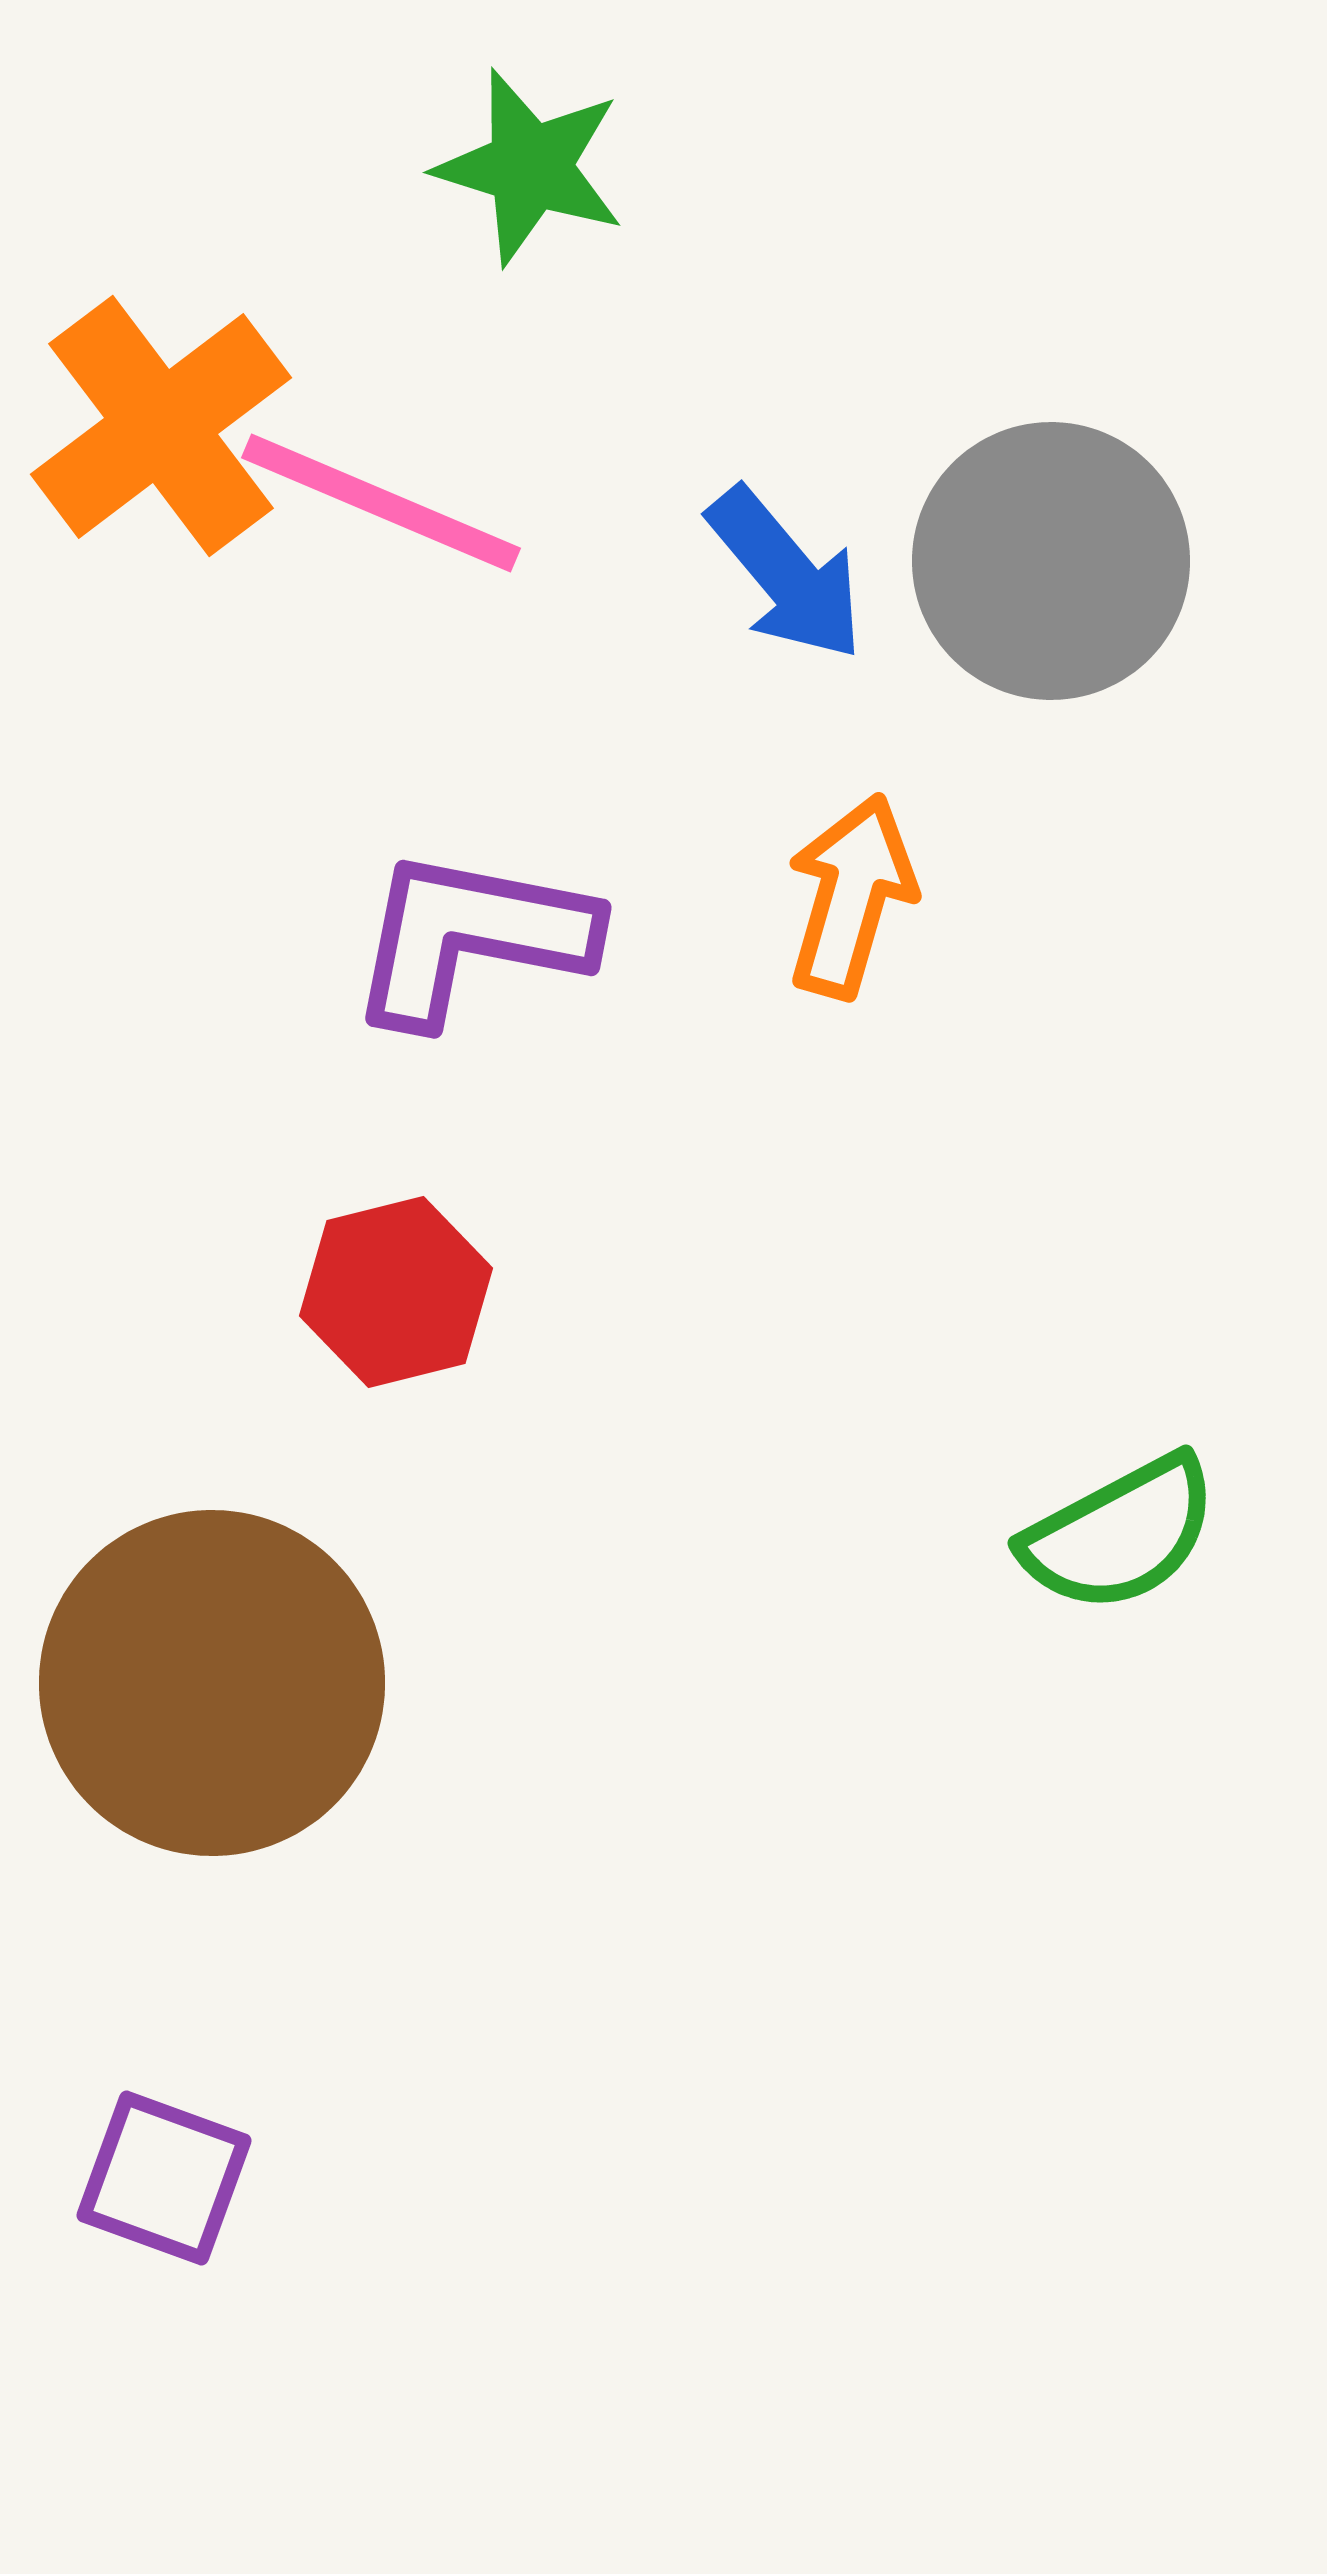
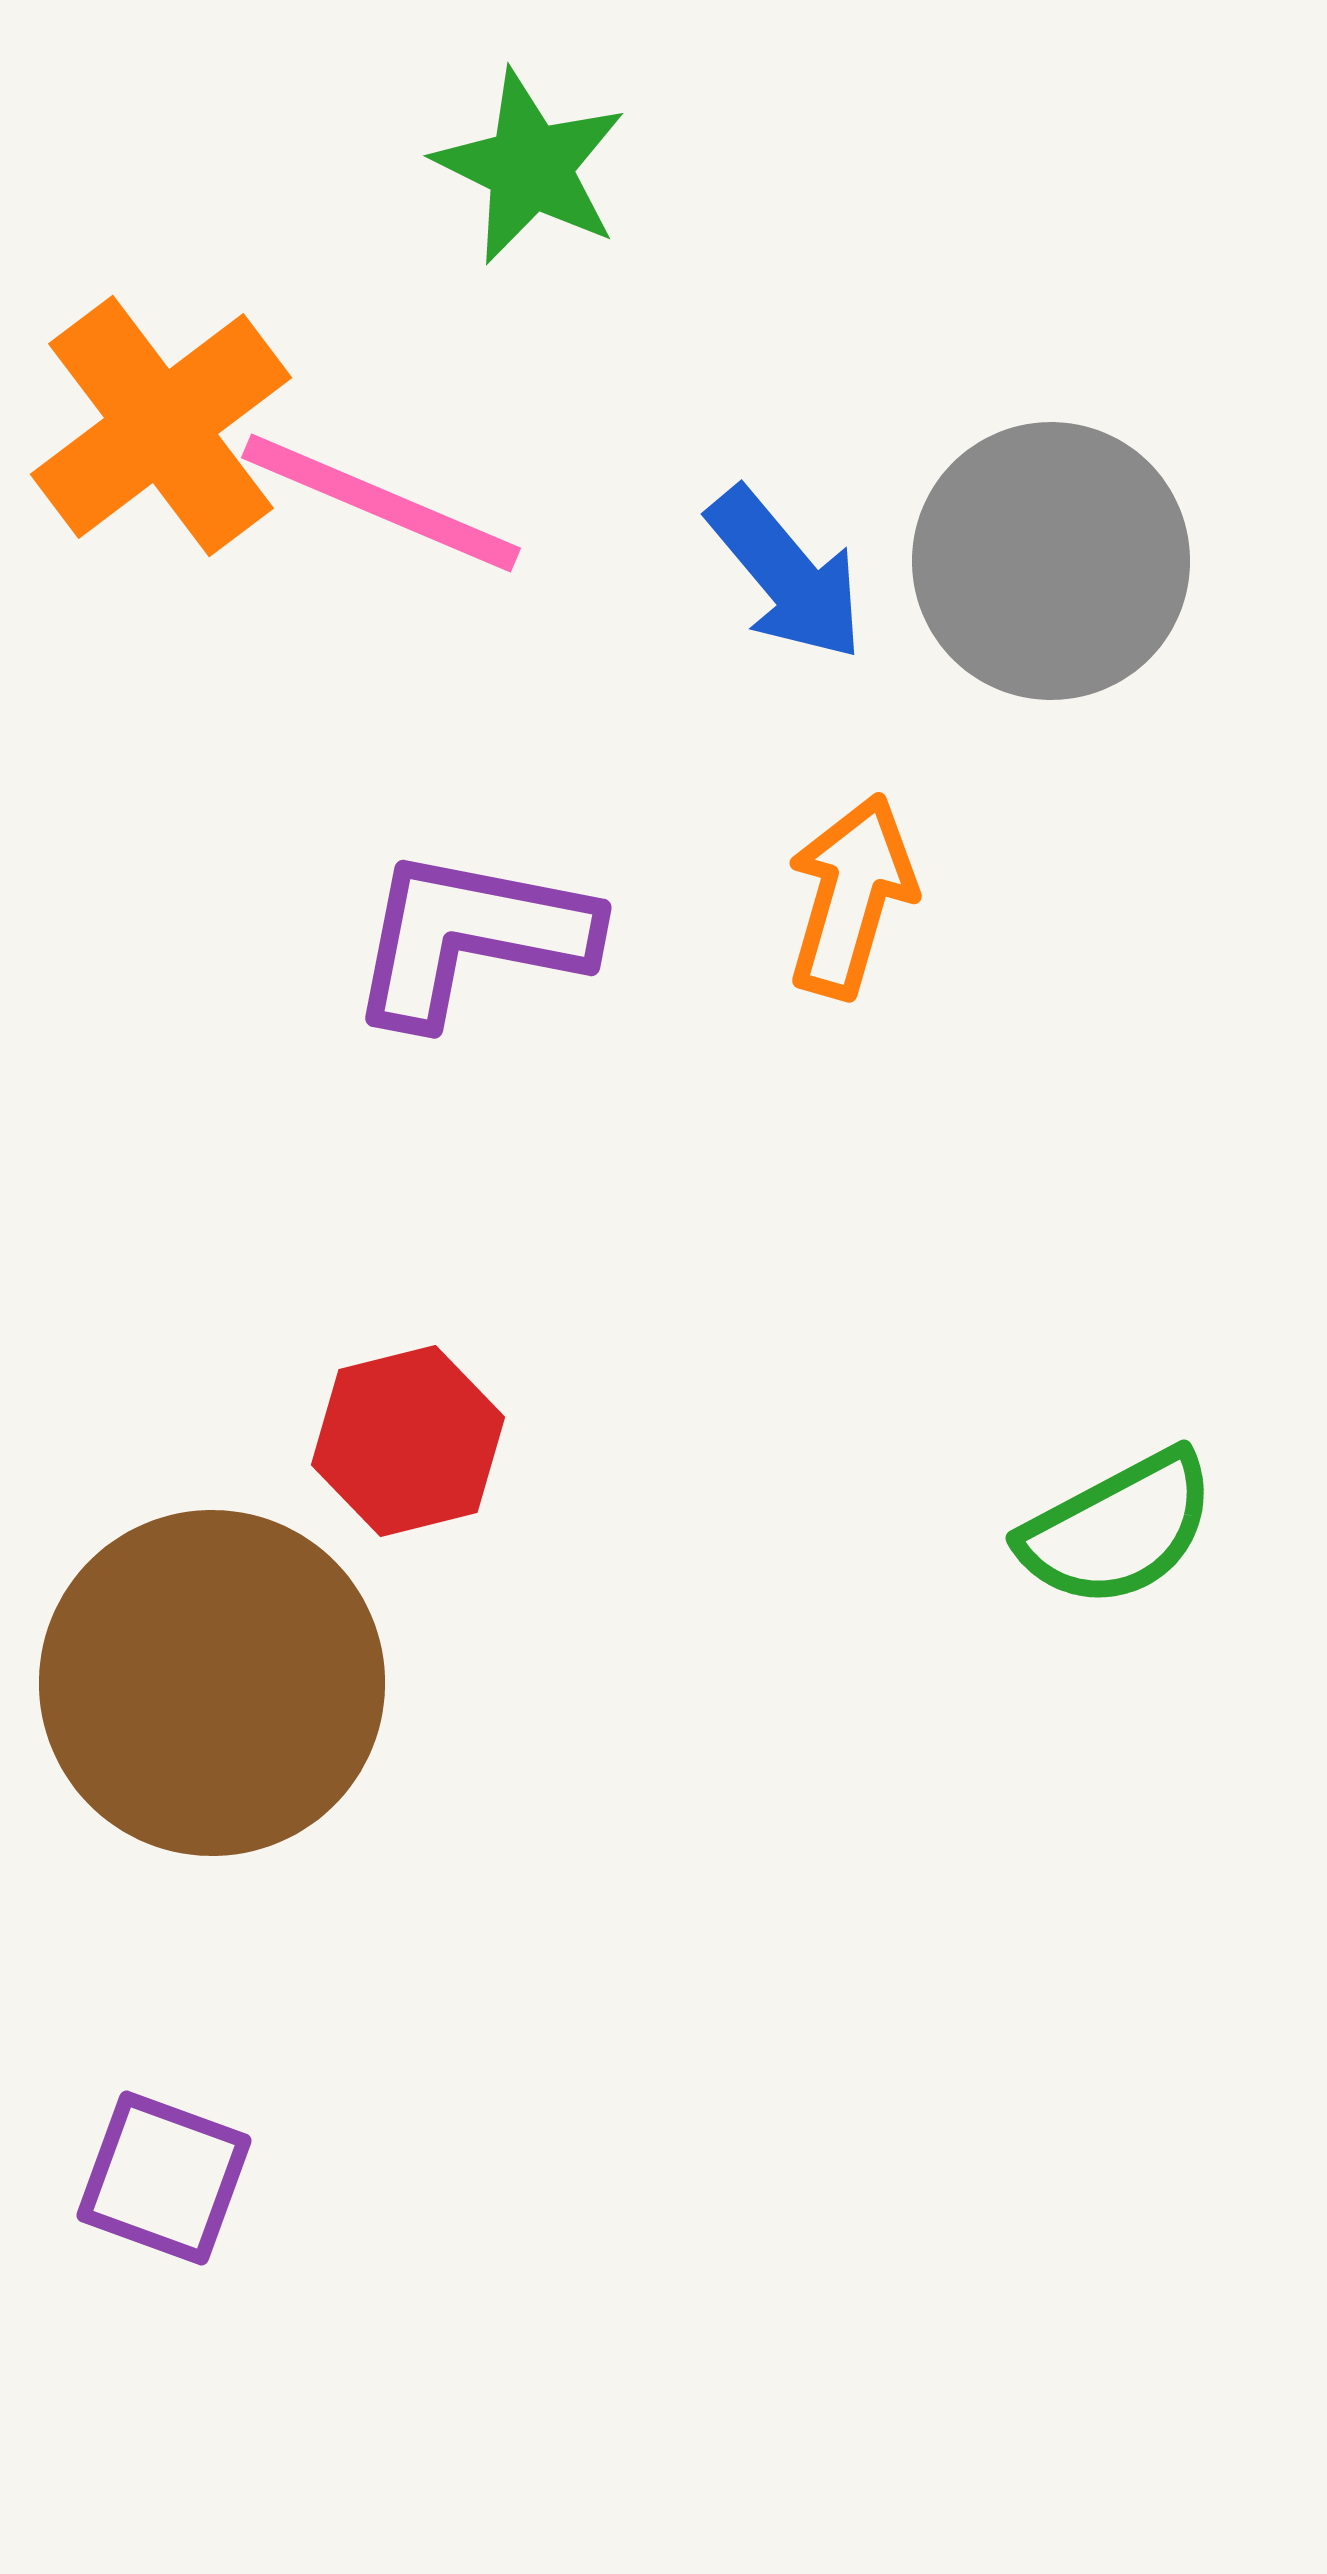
green star: rotated 9 degrees clockwise
red hexagon: moved 12 px right, 149 px down
green semicircle: moved 2 px left, 5 px up
